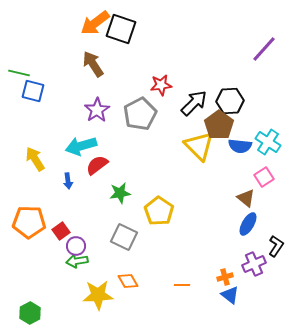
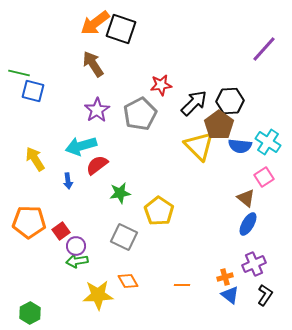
black L-shape: moved 11 px left, 49 px down
